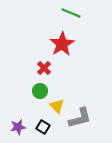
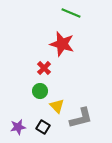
red star: rotated 25 degrees counterclockwise
gray L-shape: moved 1 px right
